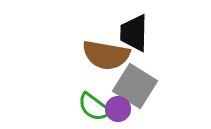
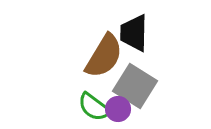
brown semicircle: moved 2 px left, 1 px down; rotated 69 degrees counterclockwise
